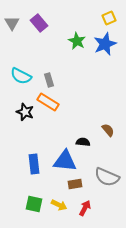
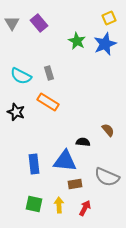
gray rectangle: moved 7 px up
black star: moved 9 px left
yellow arrow: rotated 119 degrees counterclockwise
